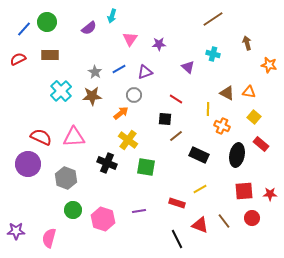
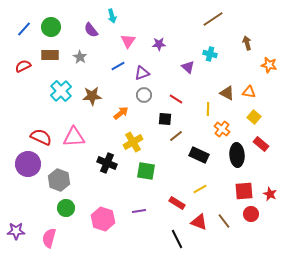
cyan arrow at (112, 16): rotated 32 degrees counterclockwise
green circle at (47, 22): moved 4 px right, 5 px down
purple semicircle at (89, 28): moved 2 px right, 2 px down; rotated 91 degrees clockwise
pink triangle at (130, 39): moved 2 px left, 2 px down
cyan cross at (213, 54): moved 3 px left
red semicircle at (18, 59): moved 5 px right, 7 px down
blue line at (119, 69): moved 1 px left, 3 px up
gray star at (95, 72): moved 15 px left, 15 px up
purple triangle at (145, 72): moved 3 px left, 1 px down
gray circle at (134, 95): moved 10 px right
orange cross at (222, 126): moved 3 px down; rotated 14 degrees clockwise
yellow cross at (128, 140): moved 5 px right, 2 px down; rotated 24 degrees clockwise
black ellipse at (237, 155): rotated 15 degrees counterclockwise
green square at (146, 167): moved 4 px down
gray hexagon at (66, 178): moved 7 px left, 2 px down
red star at (270, 194): rotated 24 degrees clockwise
red rectangle at (177, 203): rotated 14 degrees clockwise
green circle at (73, 210): moved 7 px left, 2 px up
red circle at (252, 218): moved 1 px left, 4 px up
red triangle at (200, 225): moved 1 px left, 3 px up
